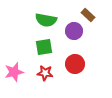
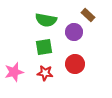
purple circle: moved 1 px down
